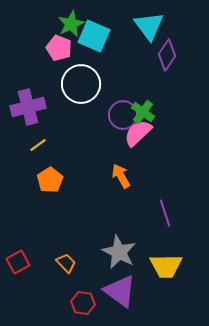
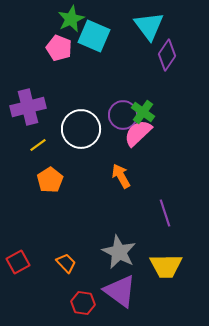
green star: moved 5 px up
white circle: moved 45 px down
